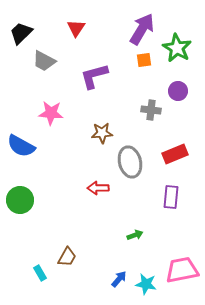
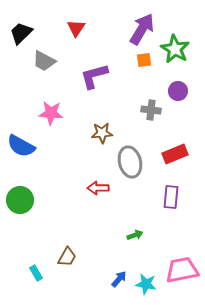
green star: moved 2 px left, 1 px down
cyan rectangle: moved 4 px left
